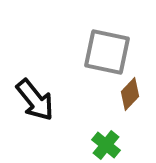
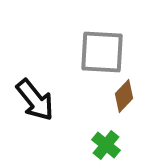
gray square: moved 5 px left; rotated 9 degrees counterclockwise
brown diamond: moved 6 px left, 2 px down
